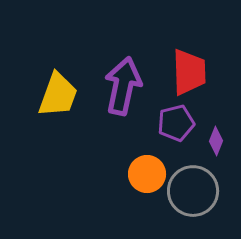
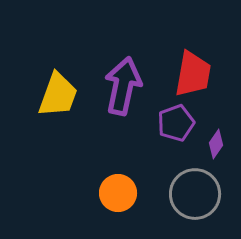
red trapezoid: moved 4 px right, 2 px down; rotated 12 degrees clockwise
purple pentagon: rotated 6 degrees counterclockwise
purple diamond: moved 3 px down; rotated 12 degrees clockwise
orange circle: moved 29 px left, 19 px down
gray circle: moved 2 px right, 3 px down
